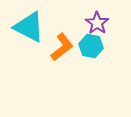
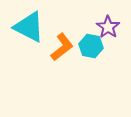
purple star: moved 11 px right, 4 px down
